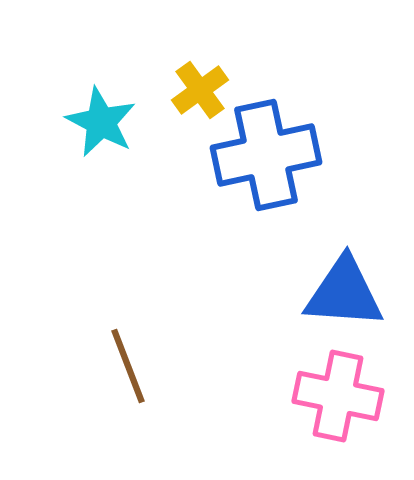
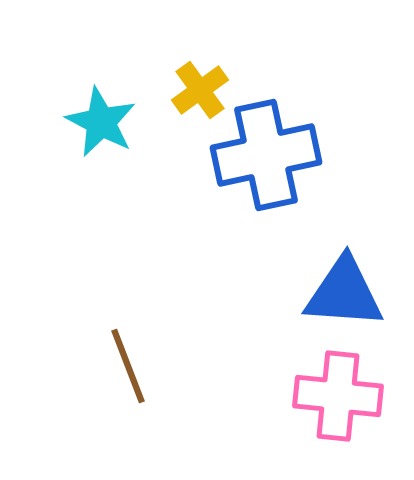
pink cross: rotated 6 degrees counterclockwise
